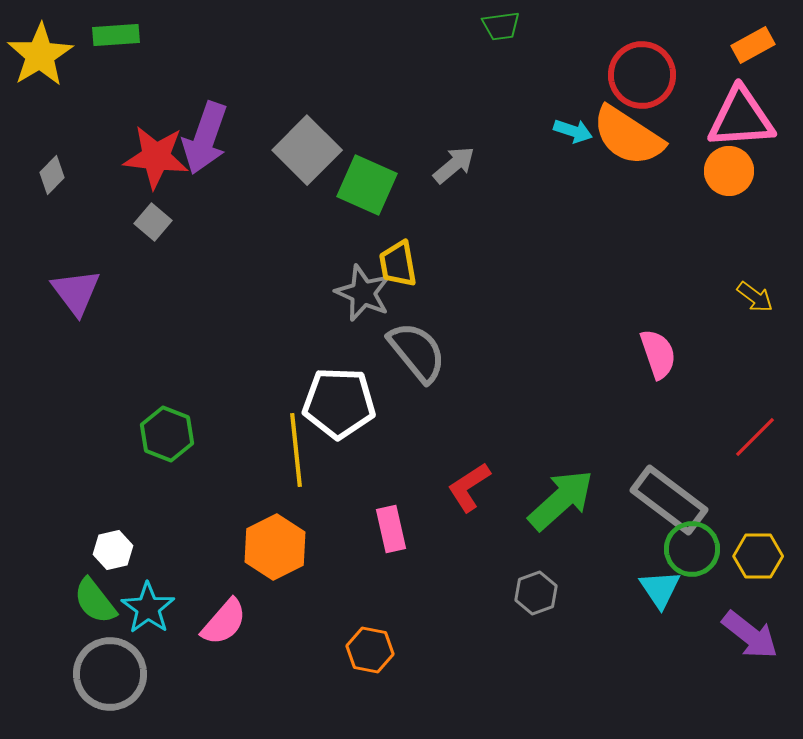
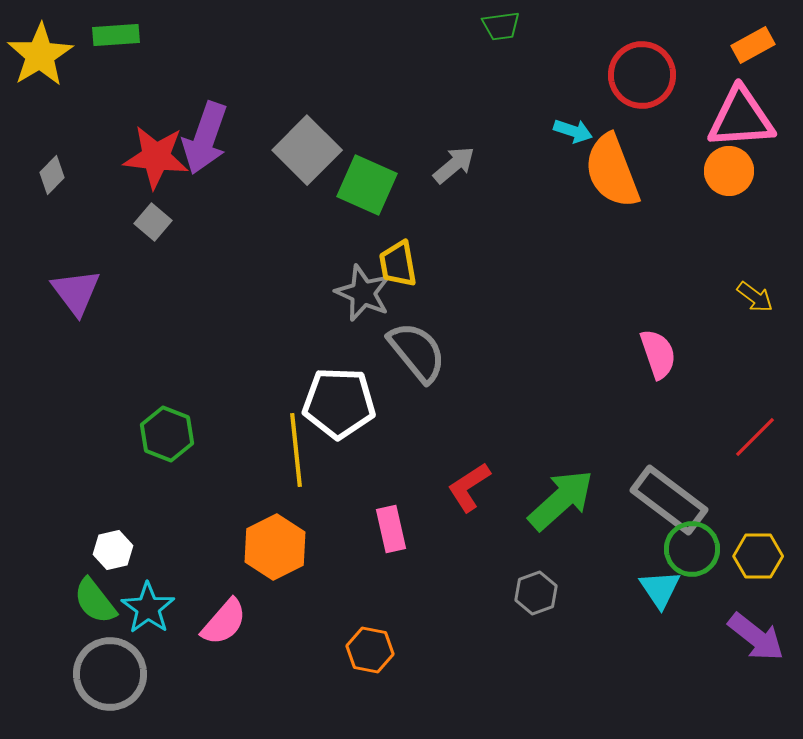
orange semicircle at (628, 136): moved 16 px left, 35 px down; rotated 36 degrees clockwise
purple arrow at (750, 635): moved 6 px right, 2 px down
